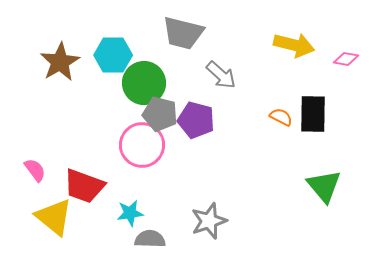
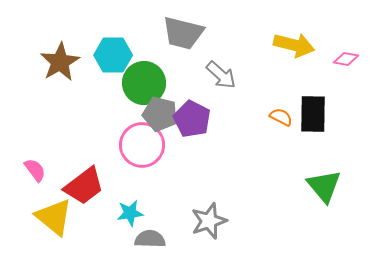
purple pentagon: moved 4 px left, 1 px up; rotated 12 degrees clockwise
red trapezoid: rotated 57 degrees counterclockwise
